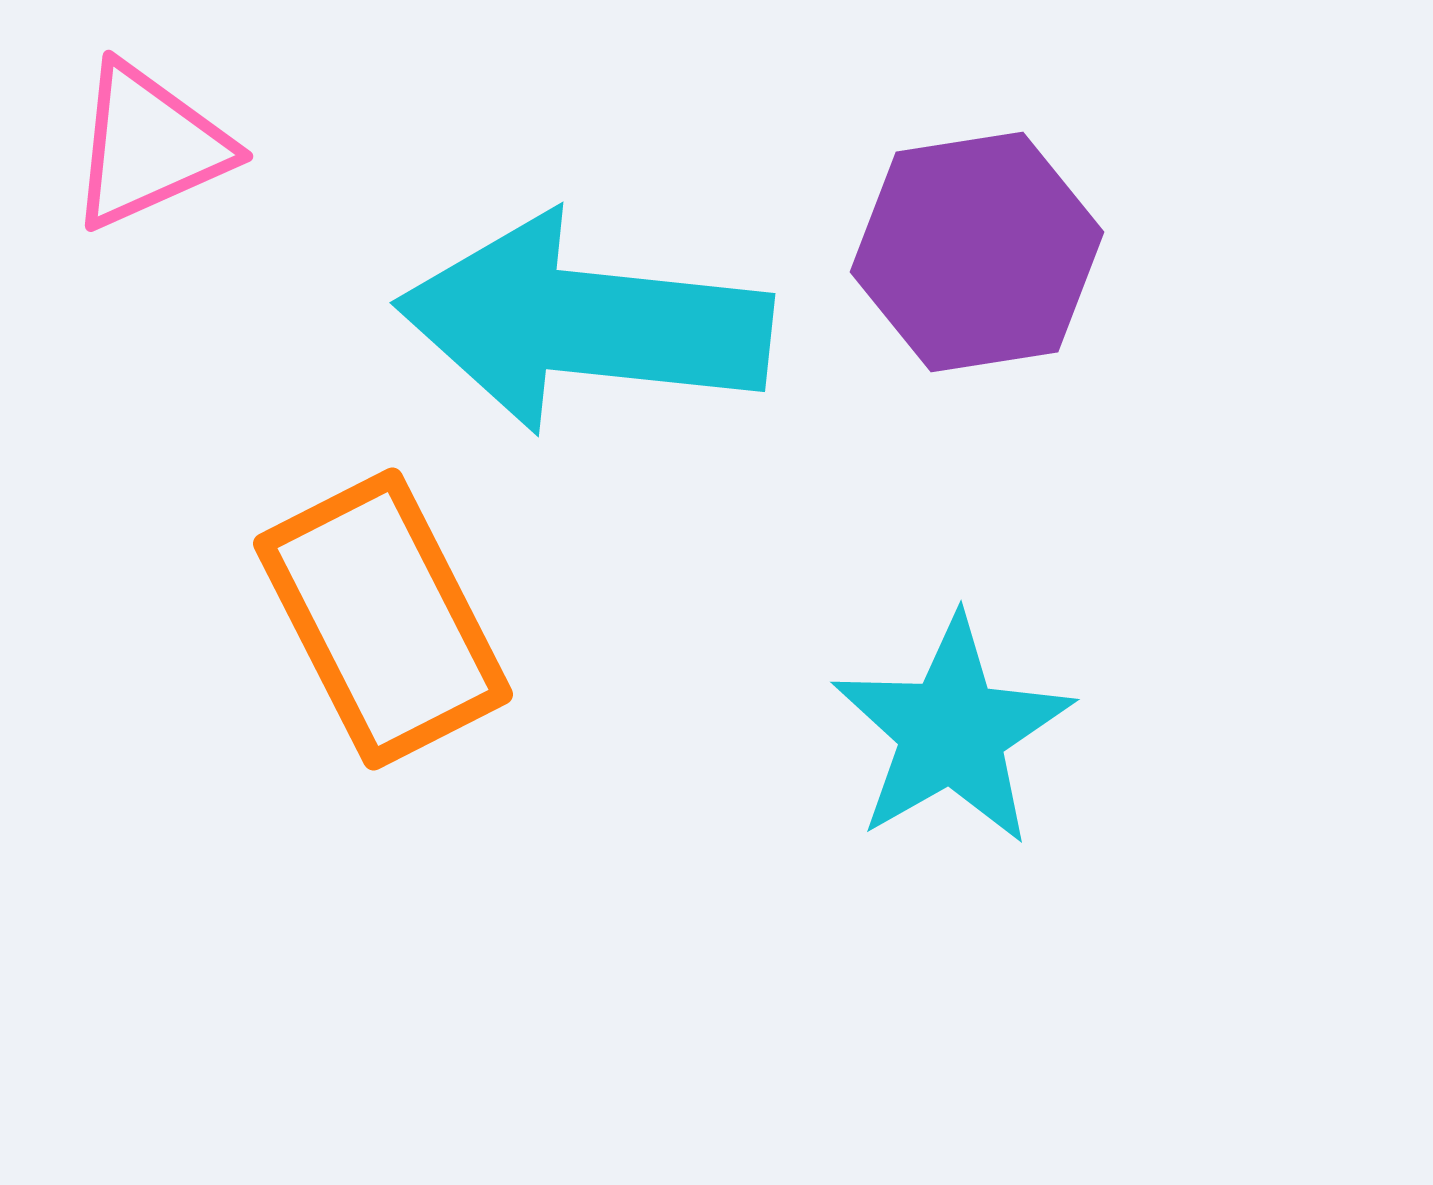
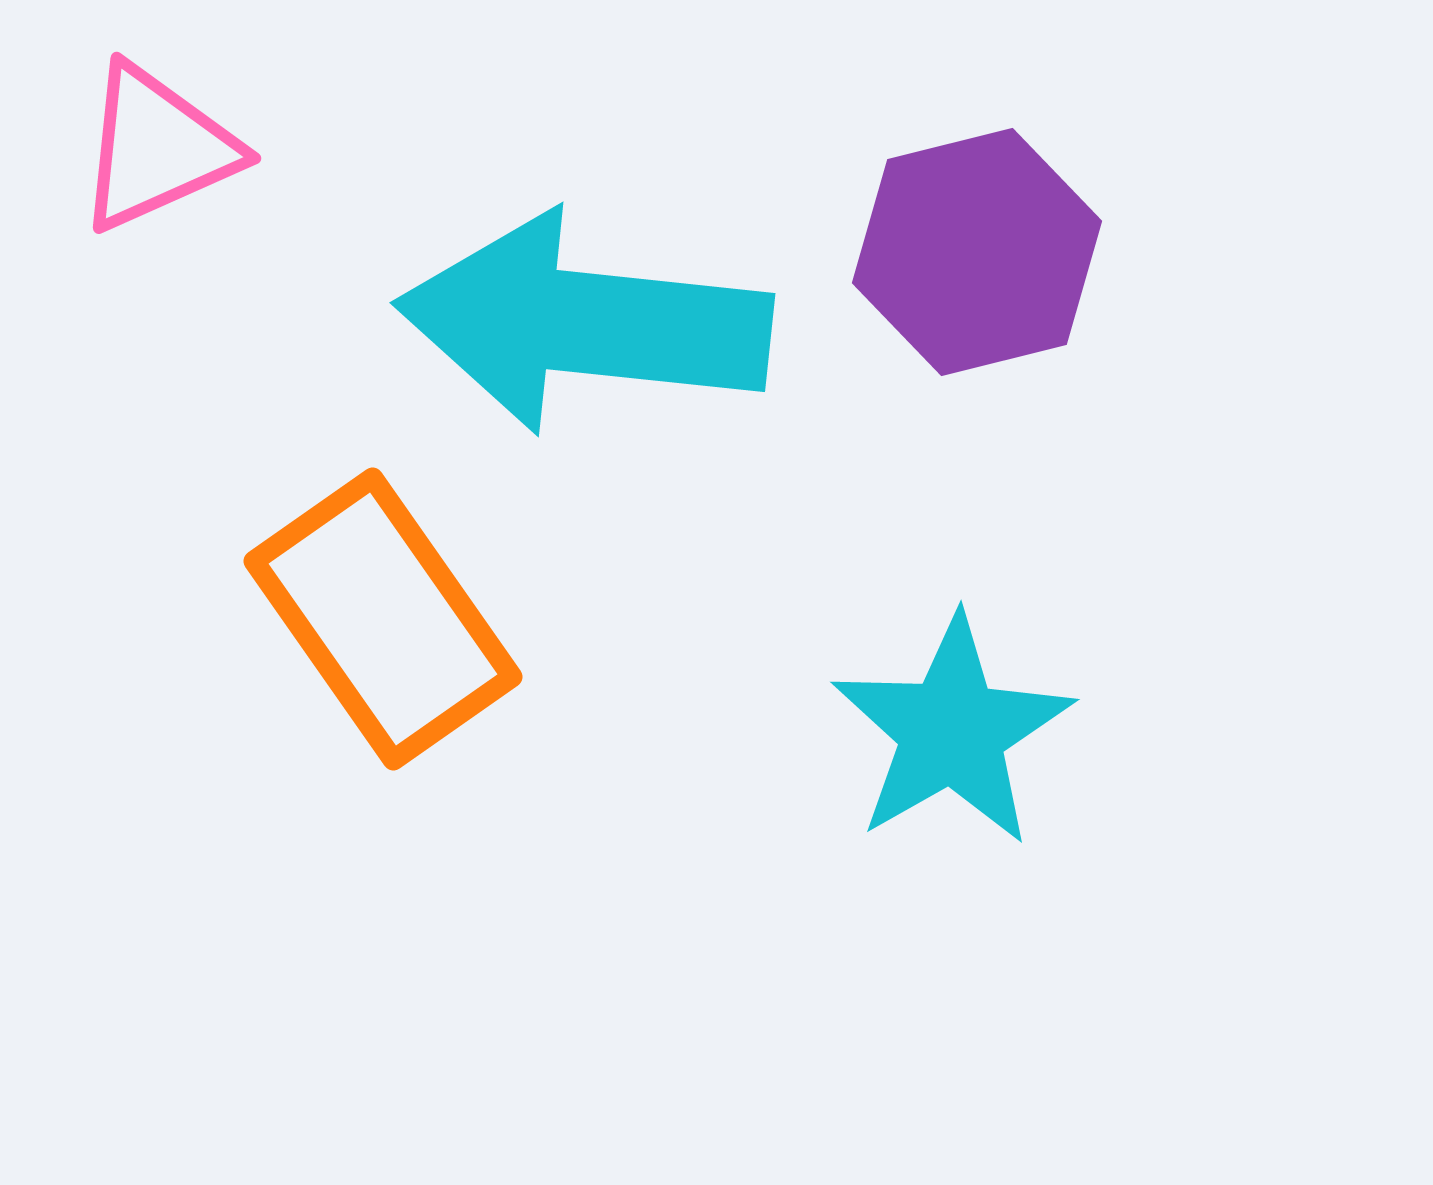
pink triangle: moved 8 px right, 2 px down
purple hexagon: rotated 5 degrees counterclockwise
orange rectangle: rotated 8 degrees counterclockwise
